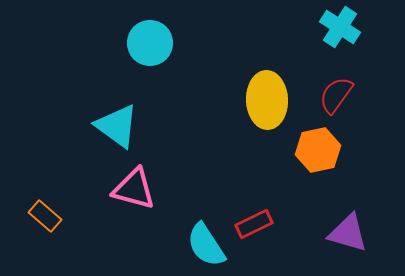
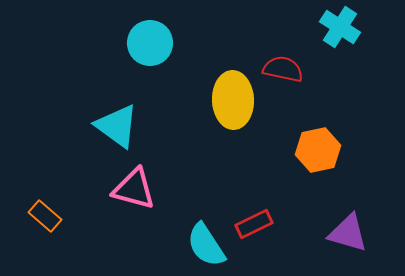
red semicircle: moved 53 px left, 26 px up; rotated 66 degrees clockwise
yellow ellipse: moved 34 px left
